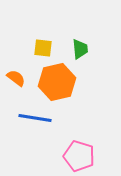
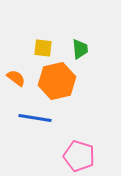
orange hexagon: moved 1 px up
